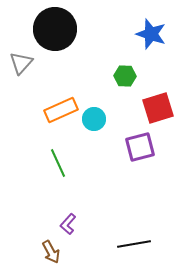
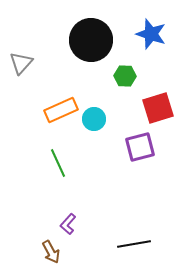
black circle: moved 36 px right, 11 px down
